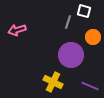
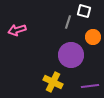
purple line: rotated 30 degrees counterclockwise
